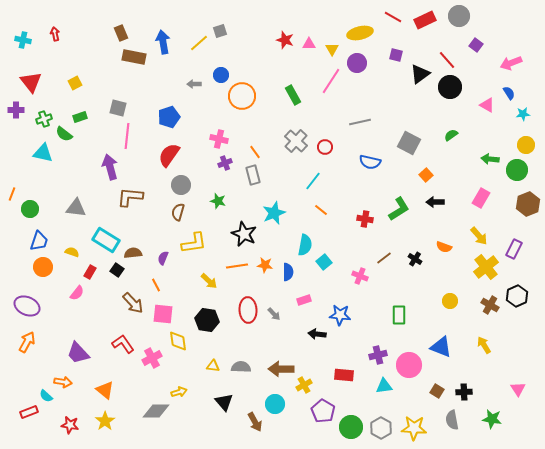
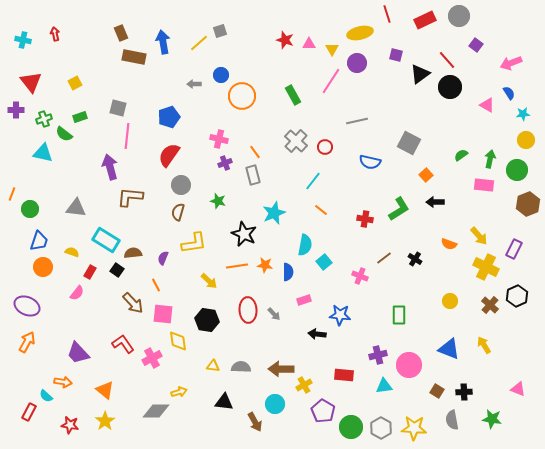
red line at (393, 17): moved 6 px left, 3 px up; rotated 42 degrees clockwise
gray line at (360, 122): moved 3 px left, 1 px up
green semicircle at (451, 135): moved 10 px right, 20 px down
yellow circle at (526, 145): moved 5 px up
green arrow at (490, 159): rotated 96 degrees clockwise
pink rectangle at (481, 198): moved 3 px right, 13 px up; rotated 66 degrees clockwise
orange semicircle at (444, 247): moved 5 px right, 3 px up
yellow cross at (486, 267): rotated 25 degrees counterclockwise
brown cross at (490, 305): rotated 12 degrees clockwise
blue triangle at (441, 347): moved 8 px right, 2 px down
pink triangle at (518, 389): rotated 35 degrees counterclockwise
black triangle at (224, 402): rotated 42 degrees counterclockwise
red rectangle at (29, 412): rotated 42 degrees counterclockwise
